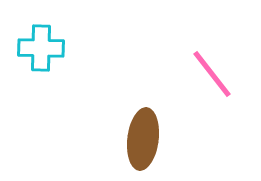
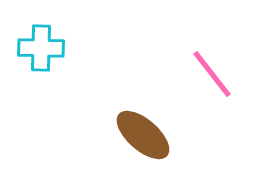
brown ellipse: moved 4 px up; rotated 56 degrees counterclockwise
